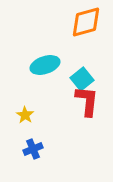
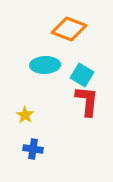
orange diamond: moved 17 px left, 7 px down; rotated 36 degrees clockwise
cyan ellipse: rotated 16 degrees clockwise
cyan square: moved 4 px up; rotated 20 degrees counterclockwise
blue cross: rotated 30 degrees clockwise
